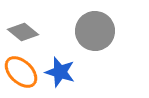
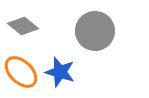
gray diamond: moved 6 px up
